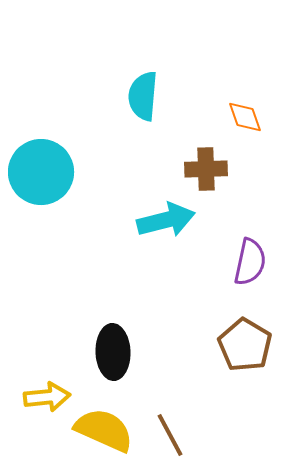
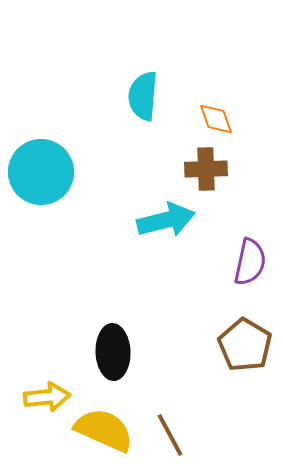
orange diamond: moved 29 px left, 2 px down
